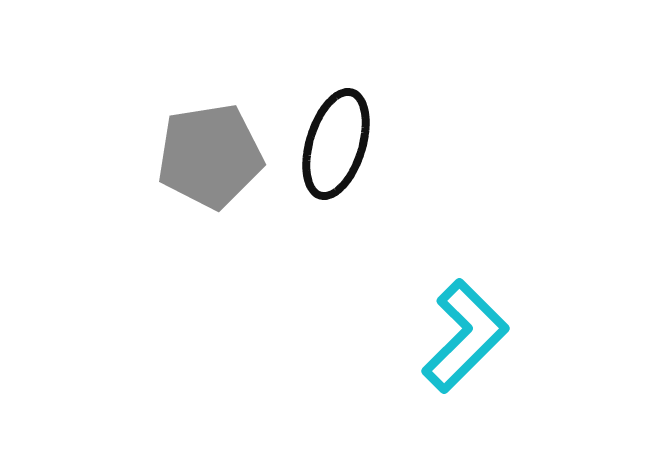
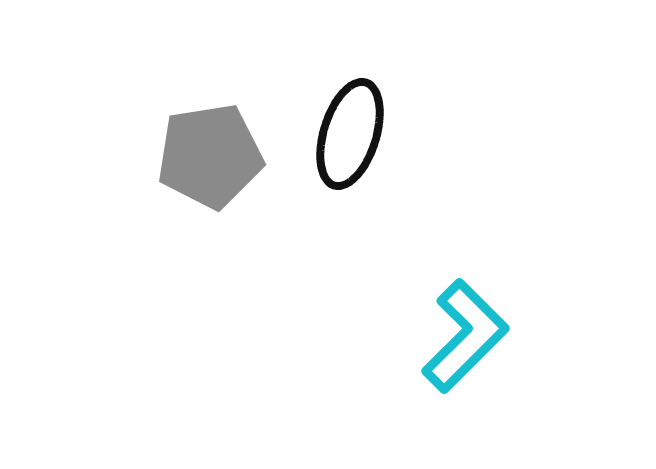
black ellipse: moved 14 px right, 10 px up
